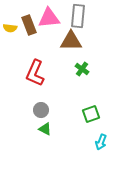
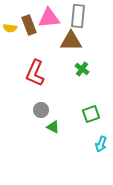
green triangle: moved 8 px right, 2 px up
cyan arrow: moved 2 px down
